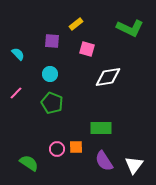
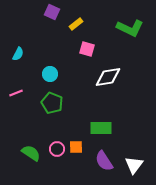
purple square: moved 29 px up; rotated 21 degrees clockwise
cyan semicircle: rotated 72 degrees clockwise
pink line: rotated 24 degrees clockwise
green semicircle: moved 2 px right, 10 px up
